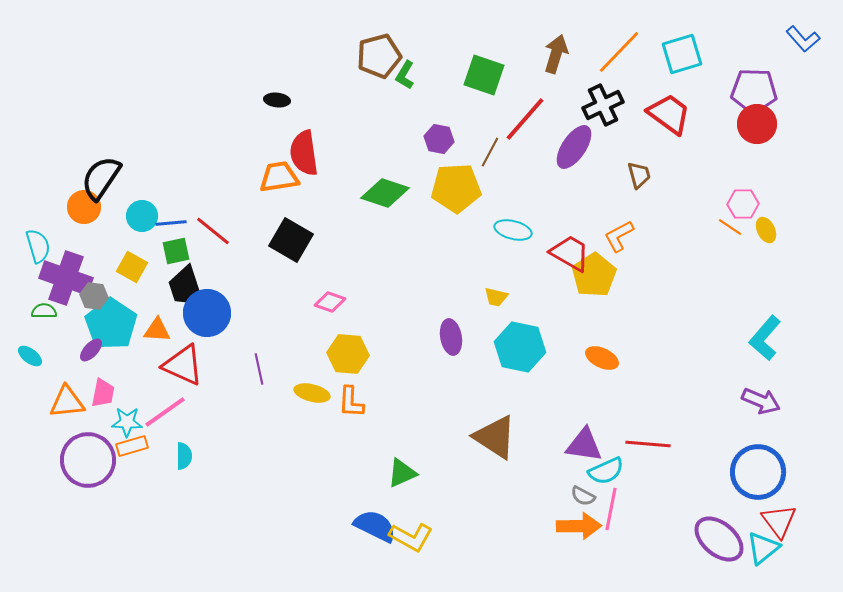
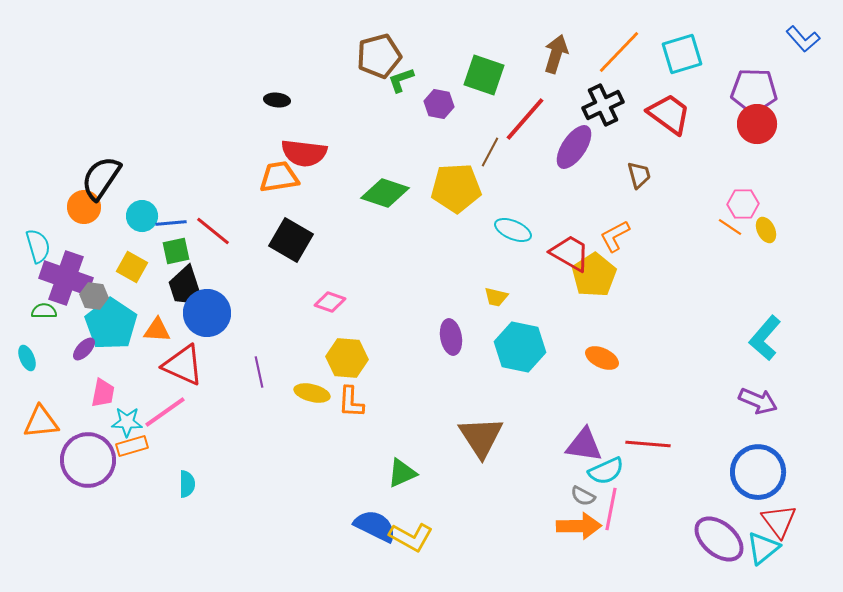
green L-shape at (405, 75): moved 4 px left, 5 px down; rotated 40 degrees clockwise
purple hexagon at (439, 139): moved 35 px up
red semicircle at (304, 153): rotated 75 degrees counterclockwise
cyan ellipse at (513, 230): rotated 9 degrees clockwise
orange L-shape at (619, 236): moved 4 px left
purple ellipse at (91, 350): moved 7 px left, 1 px up
yellow hexagon at (348, 354): moved 1 px left, 4 px down
cyan ellipse at (30, 356): moved 3 px left, 2 px down; rotated 30 degrees clockwise
purple line at (259, 369): moved 3 px down
purple arrow at (761, 401): moved 3 px left
orange triangle at (67, 402): moved 26 px left, 20 px down
brown triangle at (495, 437): moved 14 px left; rotated 24 degrees clockwise
cyan semicircle at (184, 456): moved 3 px right, 28 px down
